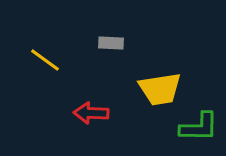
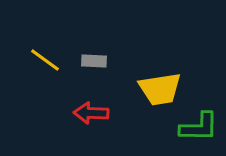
gray rectangle: moved 17 px left, 18 px down
